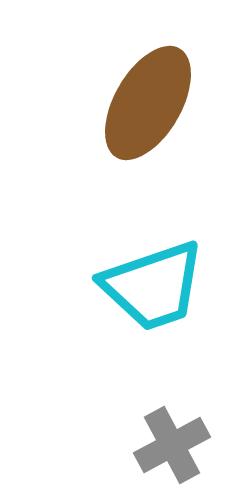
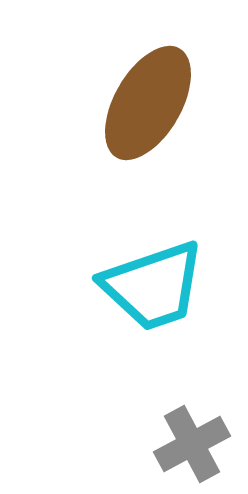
gray cross: moved 20 px right, 1 px up
